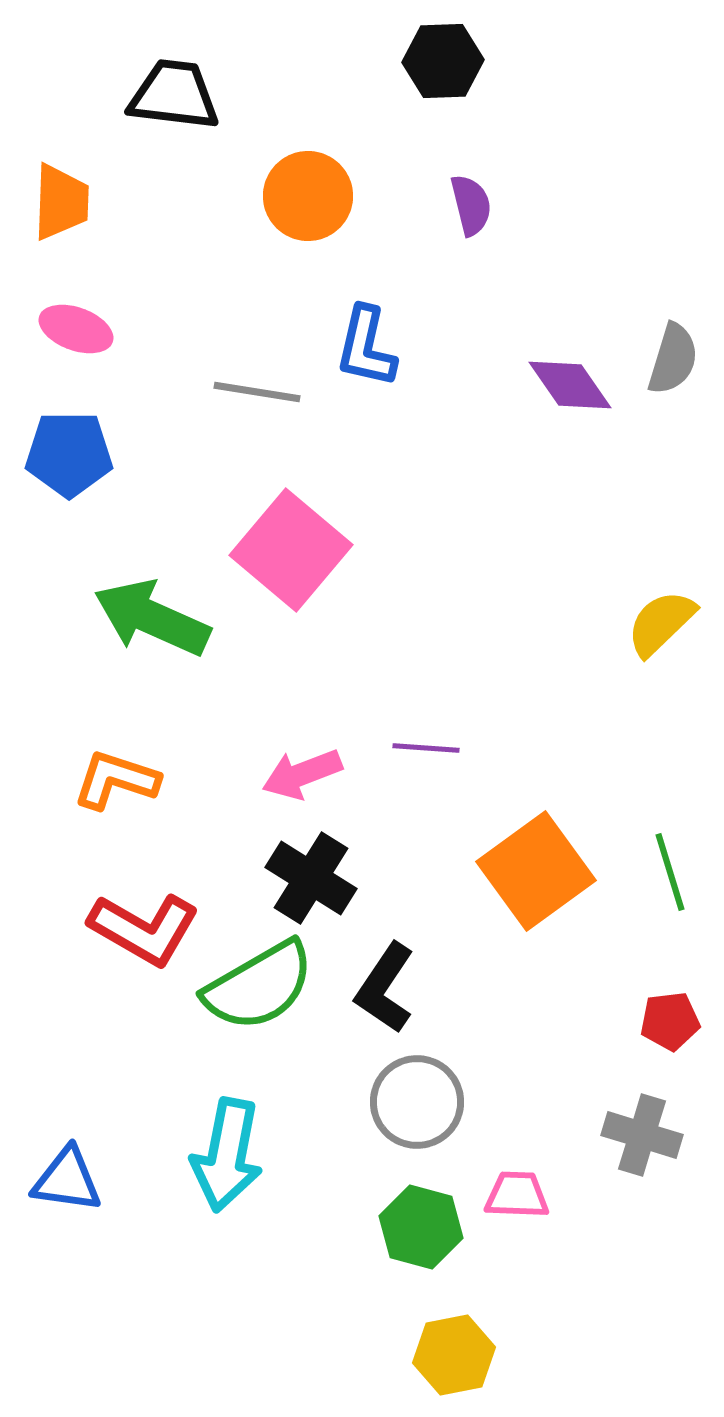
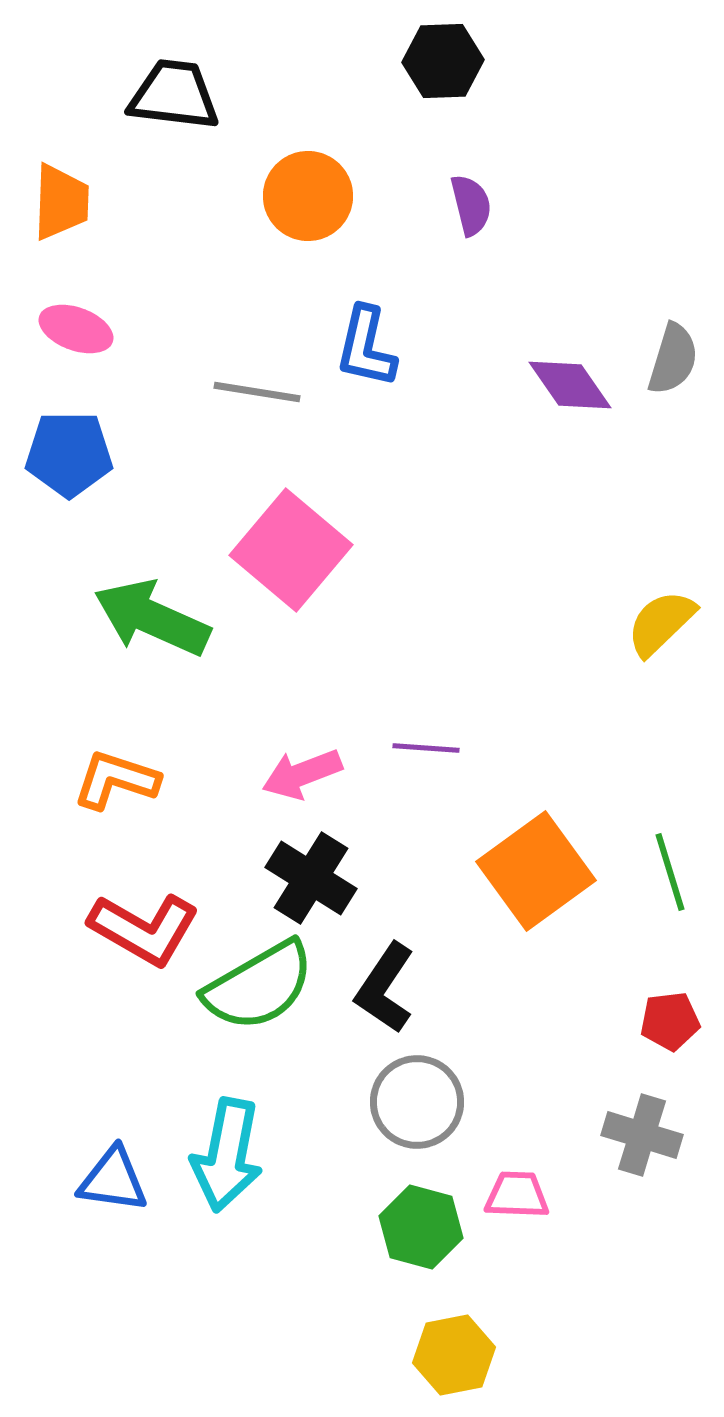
blue triangle: moved 46 px right
